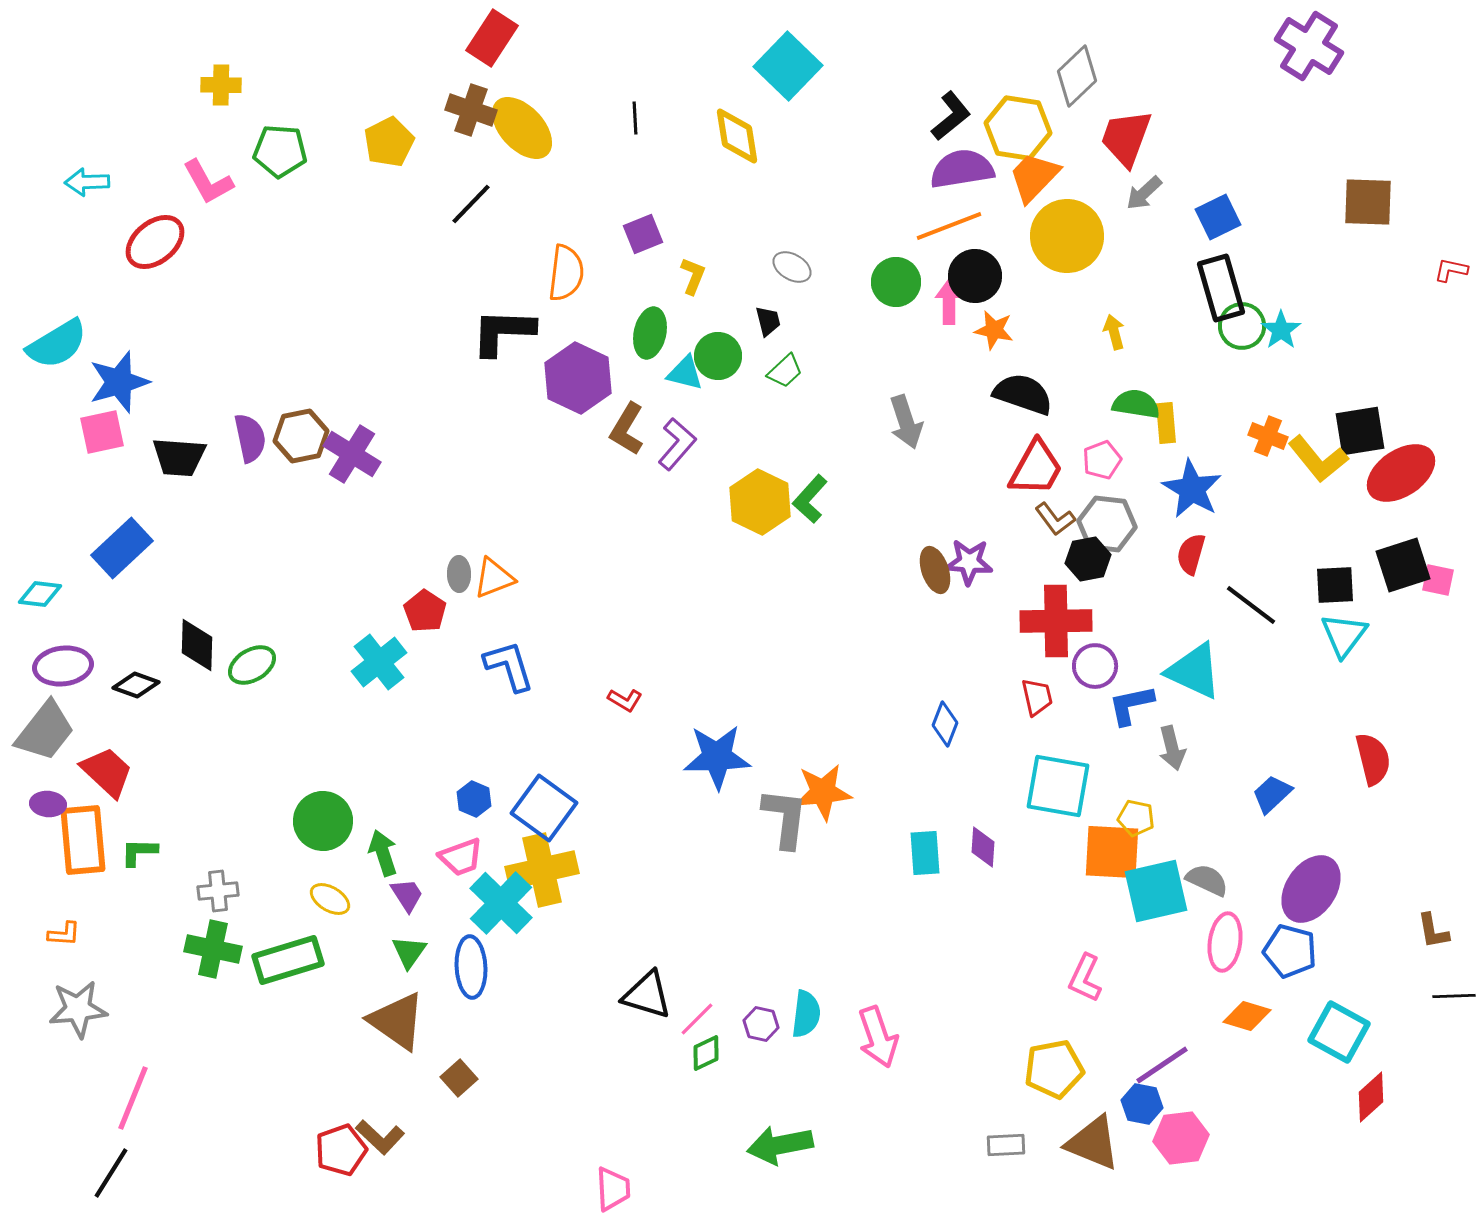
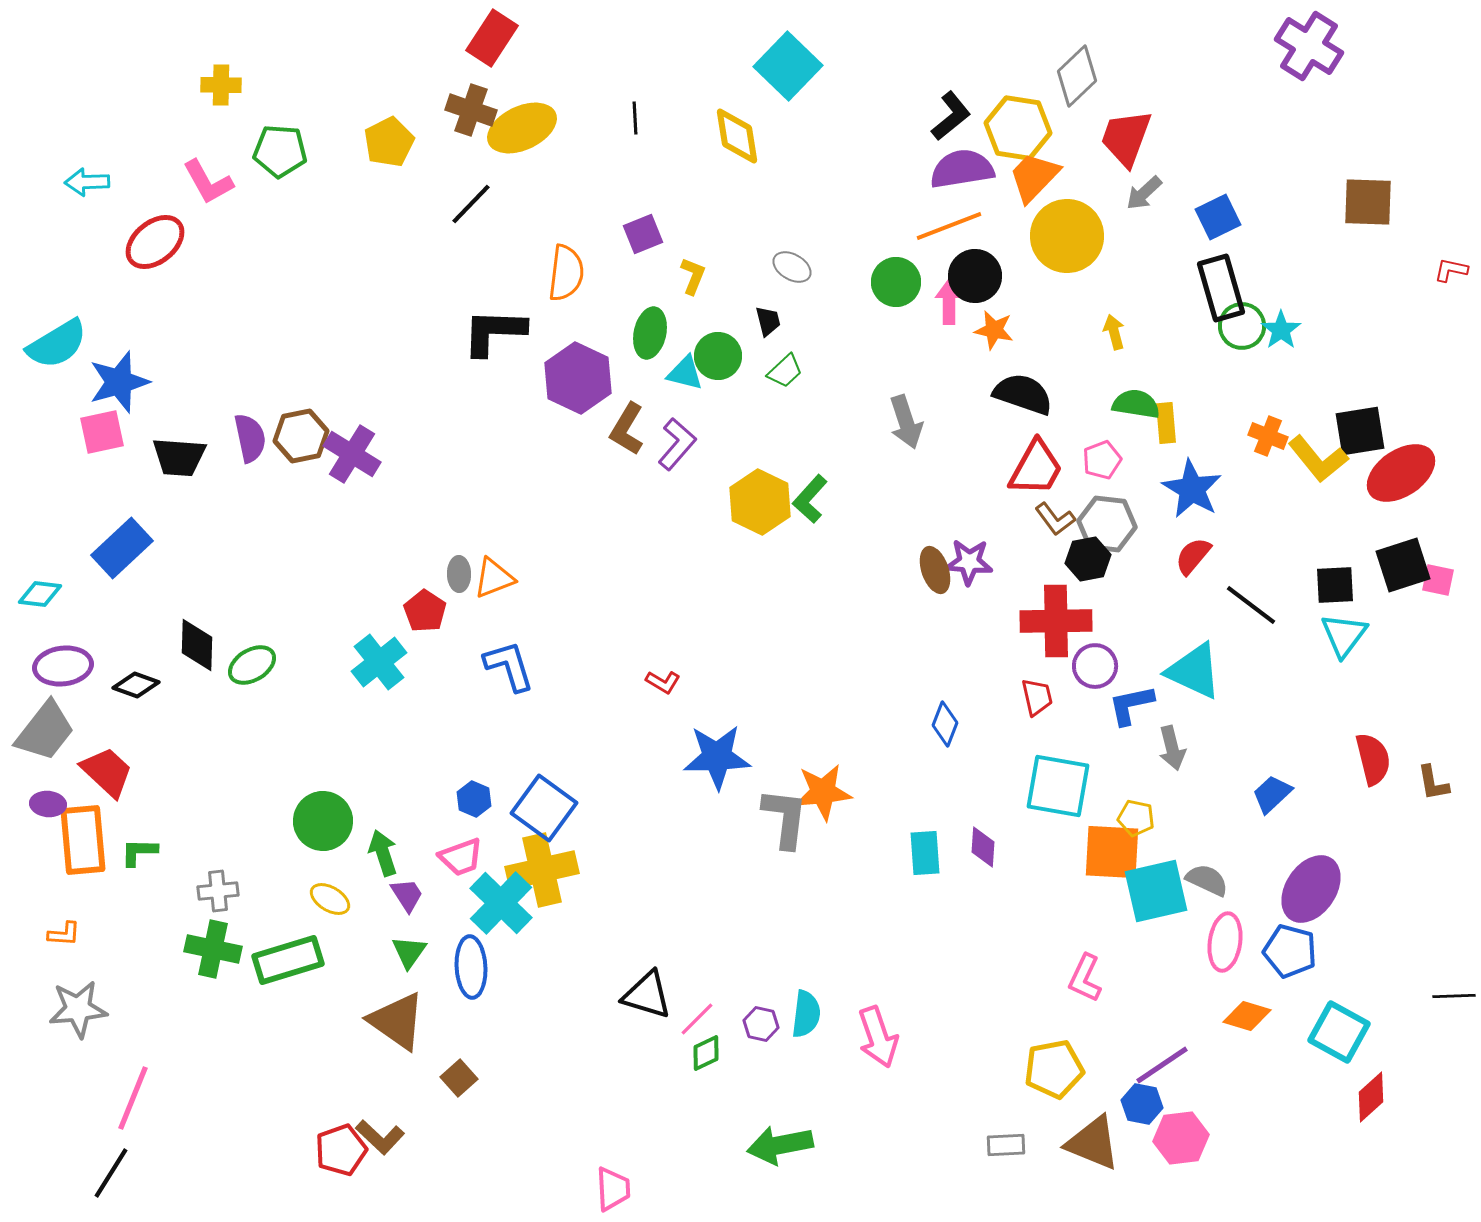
yellow ellipse at (522, 128): rotated 72 degrees counterclockwise
black L-shape at (503, 332): moved 9 px left
red semicircle at (1191, 554): moved 2 px right, 2 px down; rotated 24 degrees clockwise
red L-shape at (625, 700): moved 38 px right, 18 px up
brown L-shape at (1433, 931): moved 148 px up
